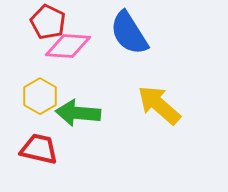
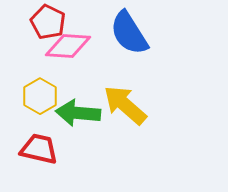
yellow arrow: moved 34 px left
